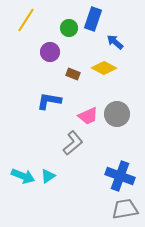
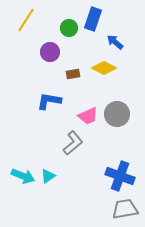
brown rectangle: rotated 32 degrees counterclockwise
